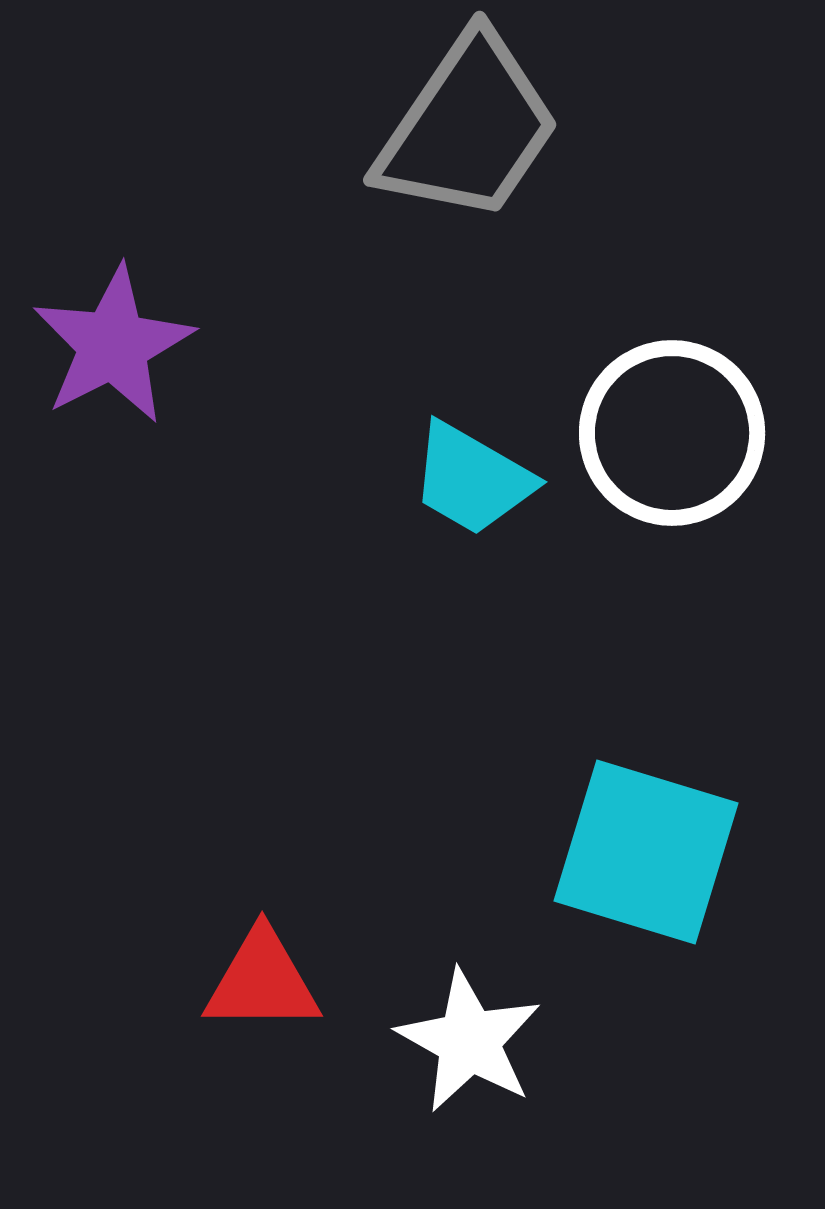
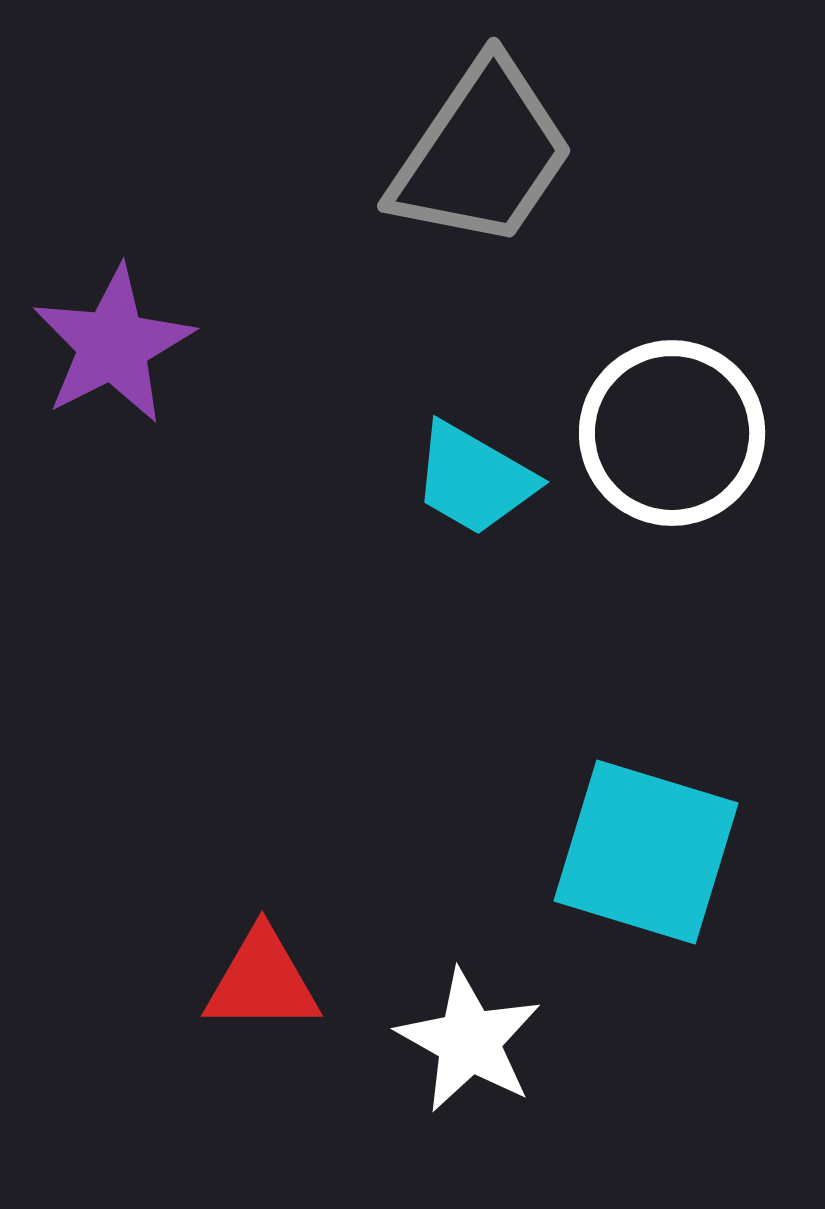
gray trapezoid: moved 14 px right, 26 px down
cyan trapezoid: moved 2 px right
